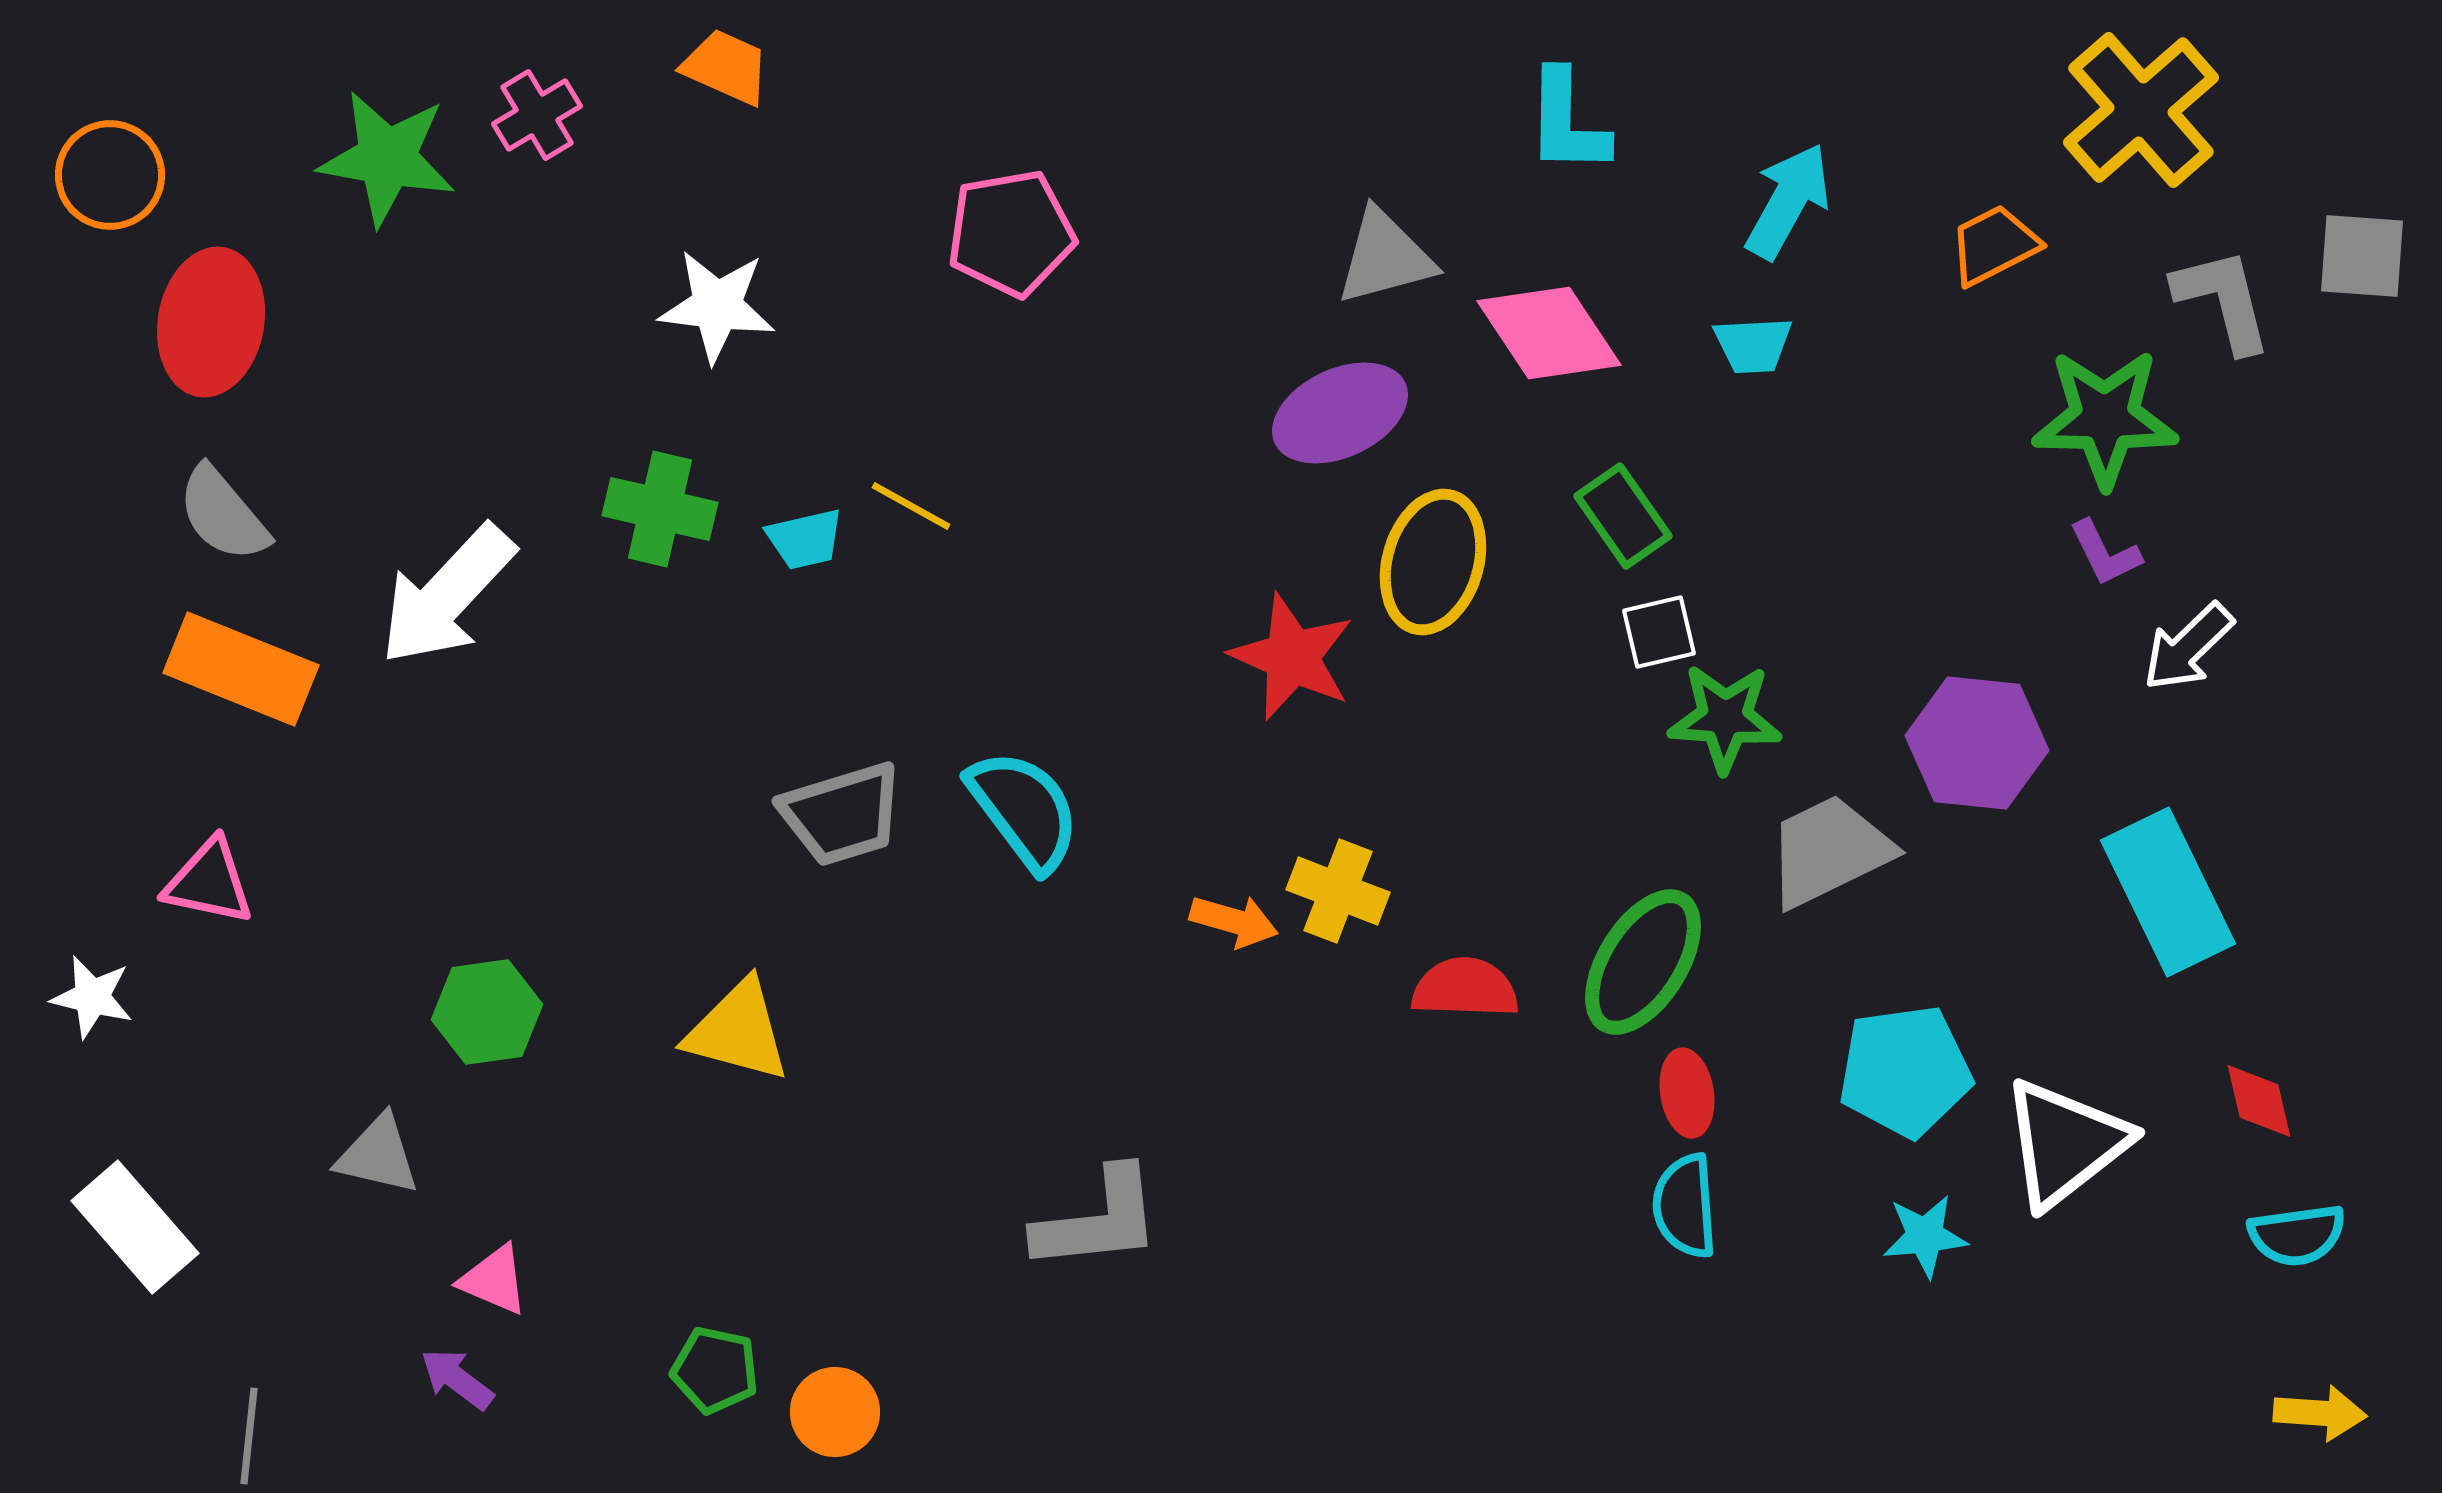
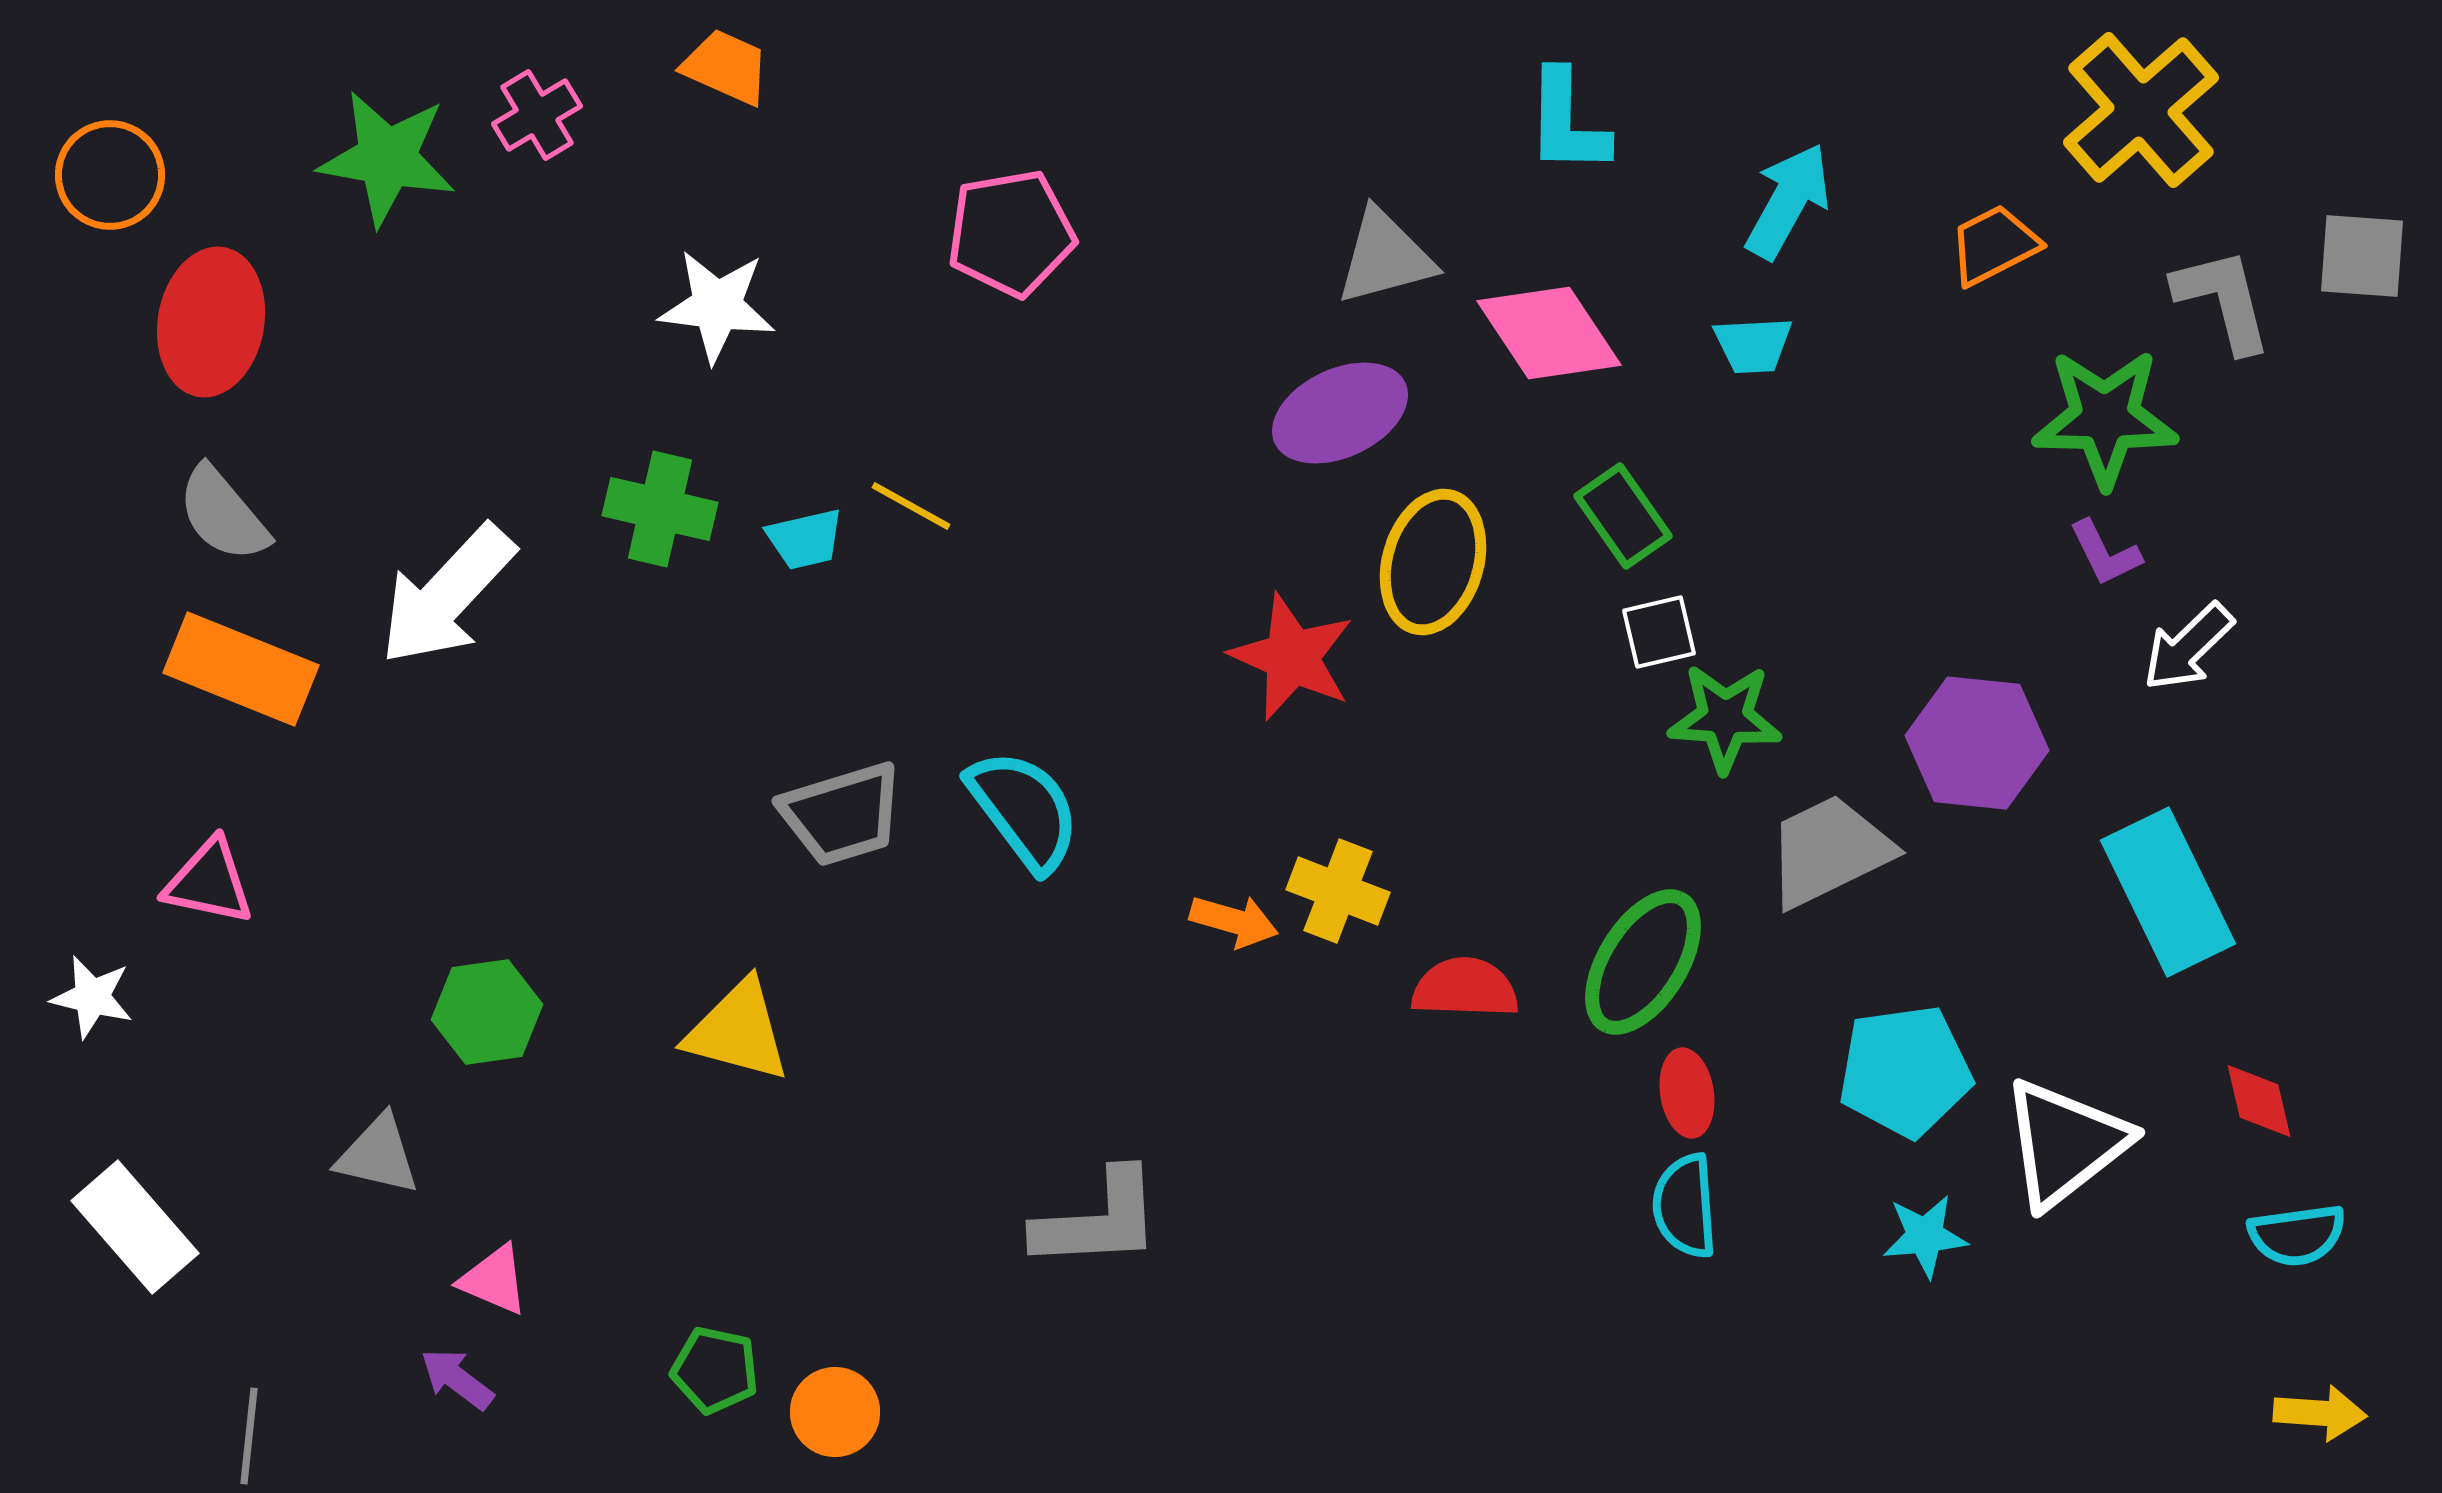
gray L-shape at (1098, 1220): rotated 3 degrees clockwise
